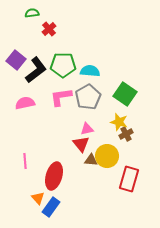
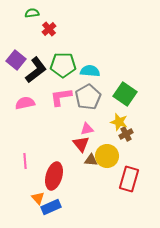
blue rectangle: rotated 30 degrees clockwise
